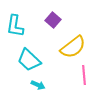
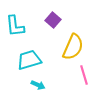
cyan L-shape: rotated 15 degrees counterclockwise
yellow semicircle: rotated 28 degrees counterclockwise
cyan trapezoid: rotated 120 degrees clockwise
pink line: rotated 12 degrees counterclockwise
